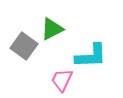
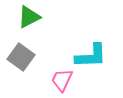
green triangle: moved 23 px left, 12 px up
gray square: moved 3 px left, 11 px down
